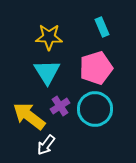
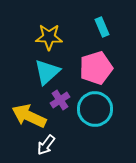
cyan triangle: rotated 20 degrees clockwise
purple cross: moved 6 px up
yellow arrow: rotated 12 degrees counterclockwise
